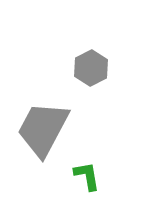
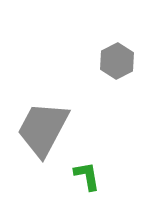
gray hexagon: moved 26 px right, 7 px up
